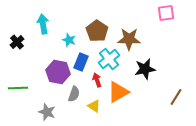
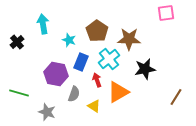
purple hexagon: moved 2 px left, 2 px down
green line: moved 1 px right, 5 px down; rotated 18 degrees clockwise
